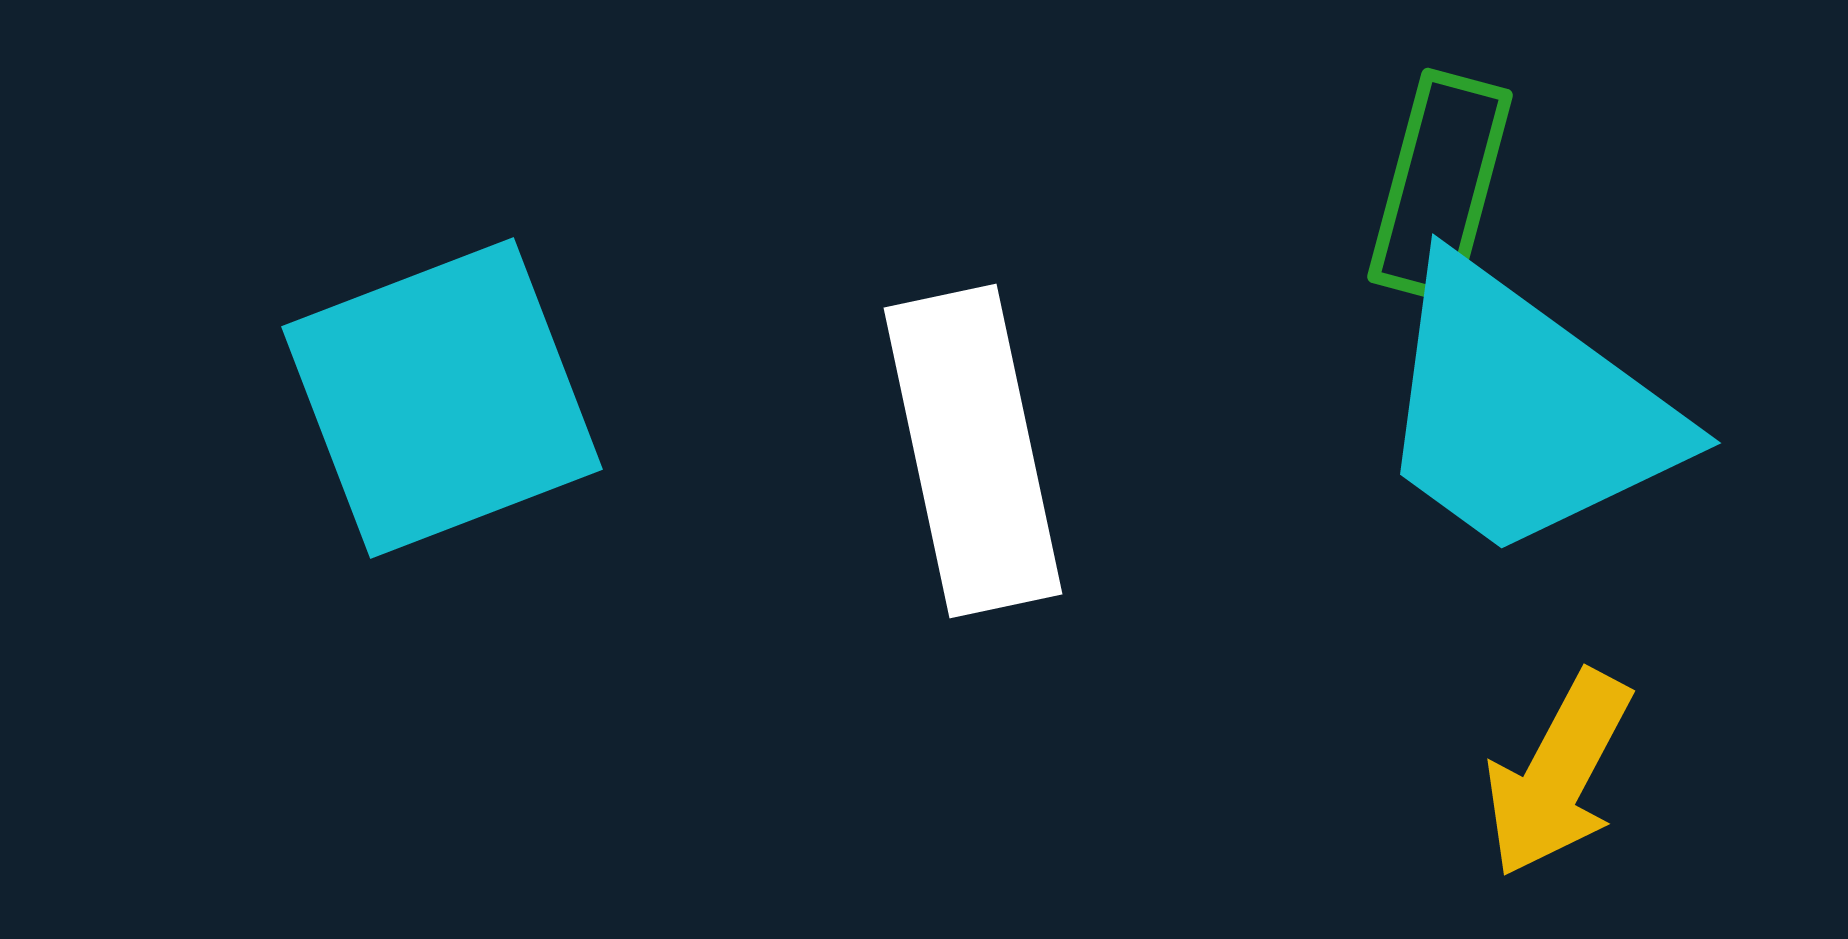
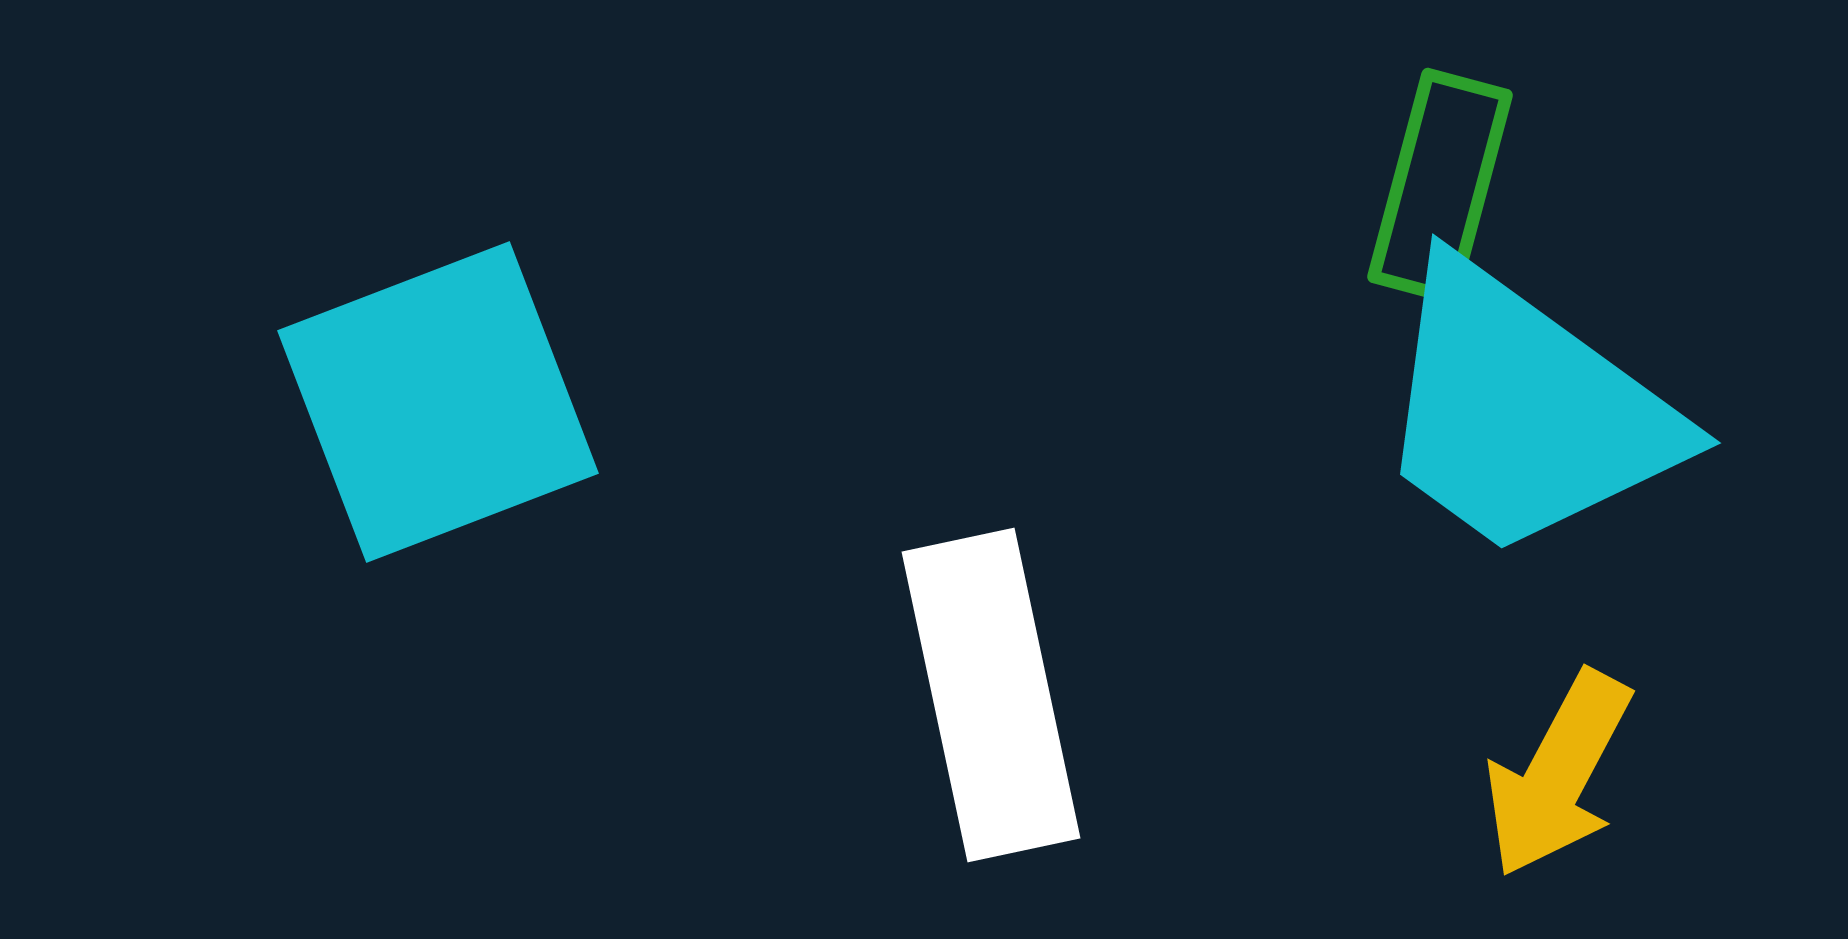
cyan square: moved 4 px left, 4 px down
white rectangle: moved 18 px right, 244 px down
